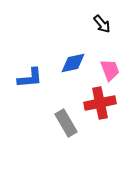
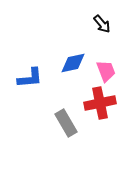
pink trapezoid: moved 4 px left, 1 px down
